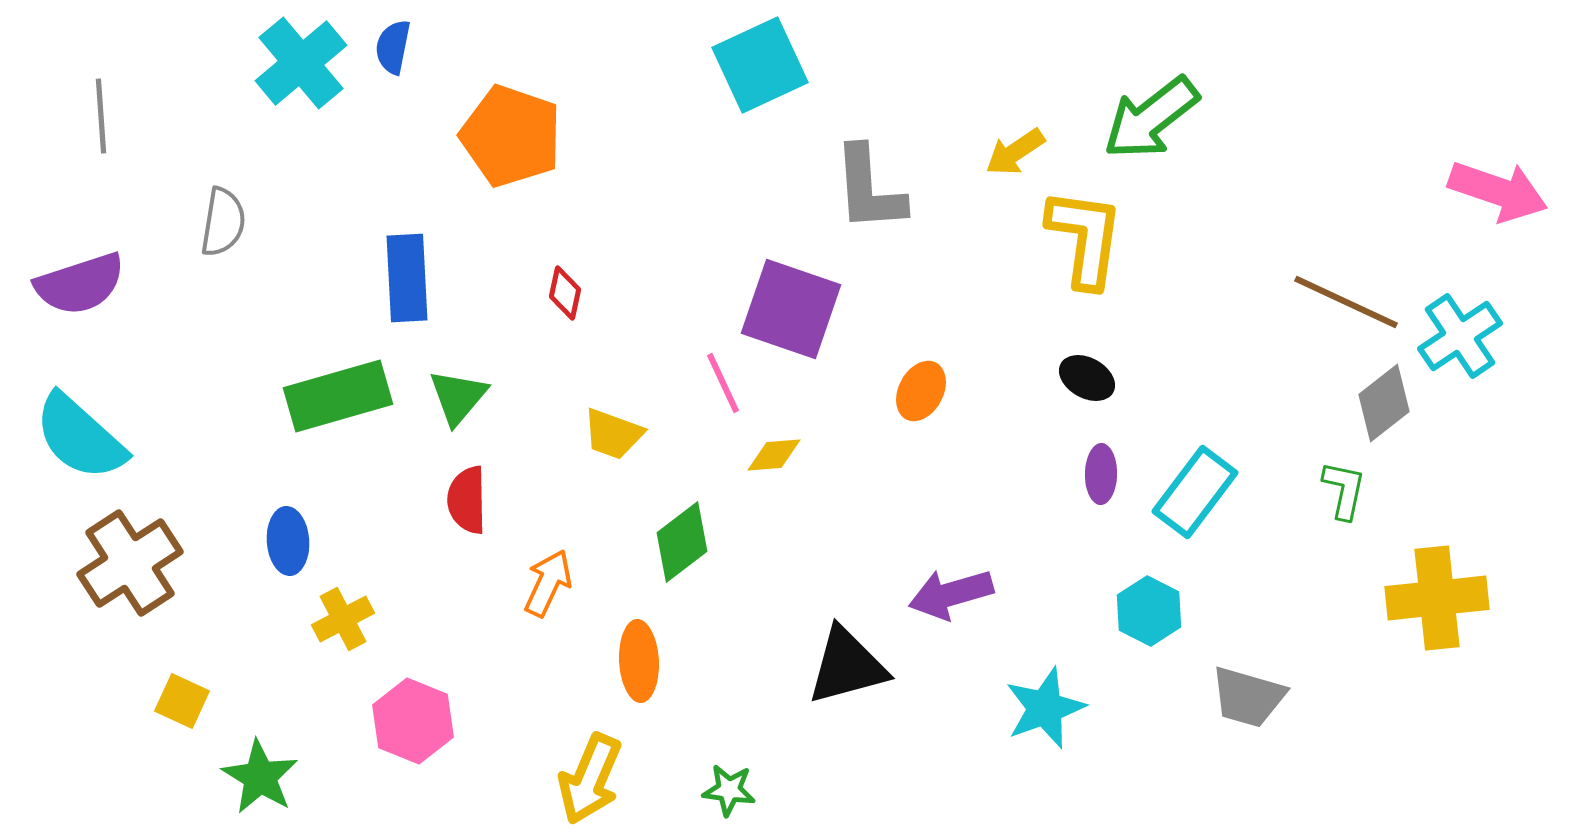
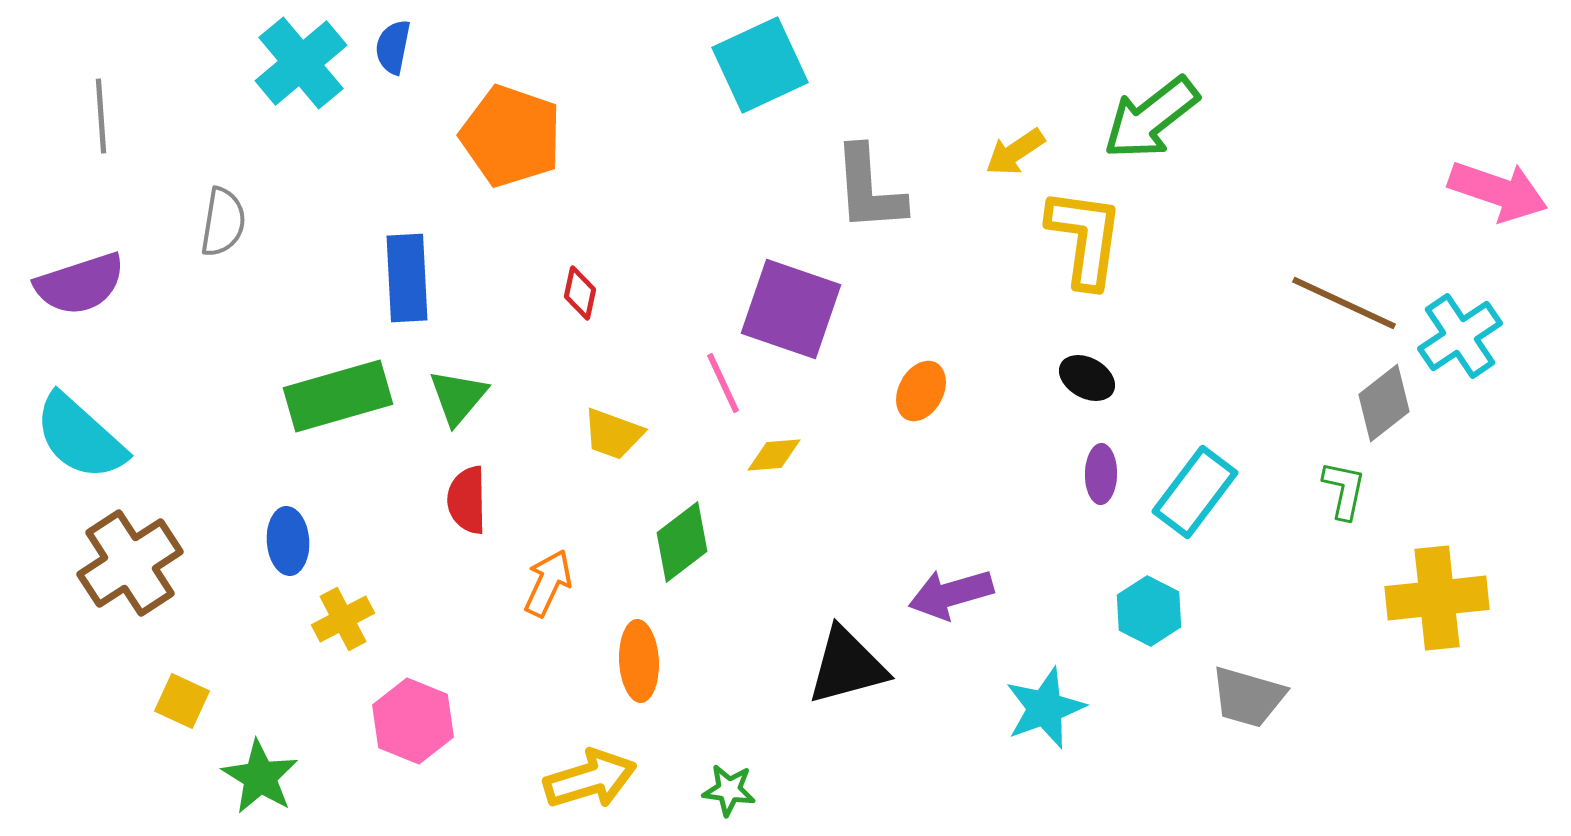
red diamond at (565, 293): moved 15 px right
brown line at (1346, 302): moved 2 px left, 1 px down
yellow arrow at (590, 779): rotated 130 degrees counterclockwise
